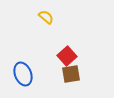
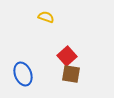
yellow semicircle: rotated 21 degrees counterclockwise
brown square: rotated 18 degrees clockwise
